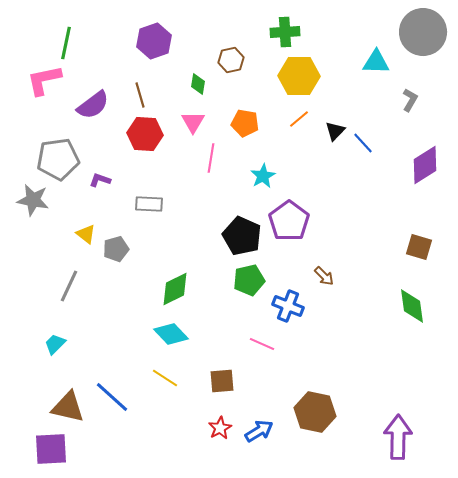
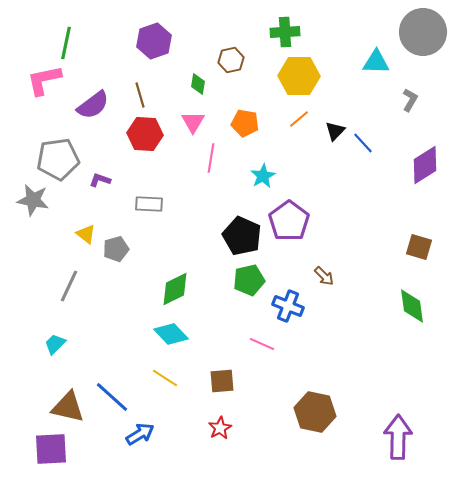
blue arrow at (259, 431): moved 119 px left, 3 px down
